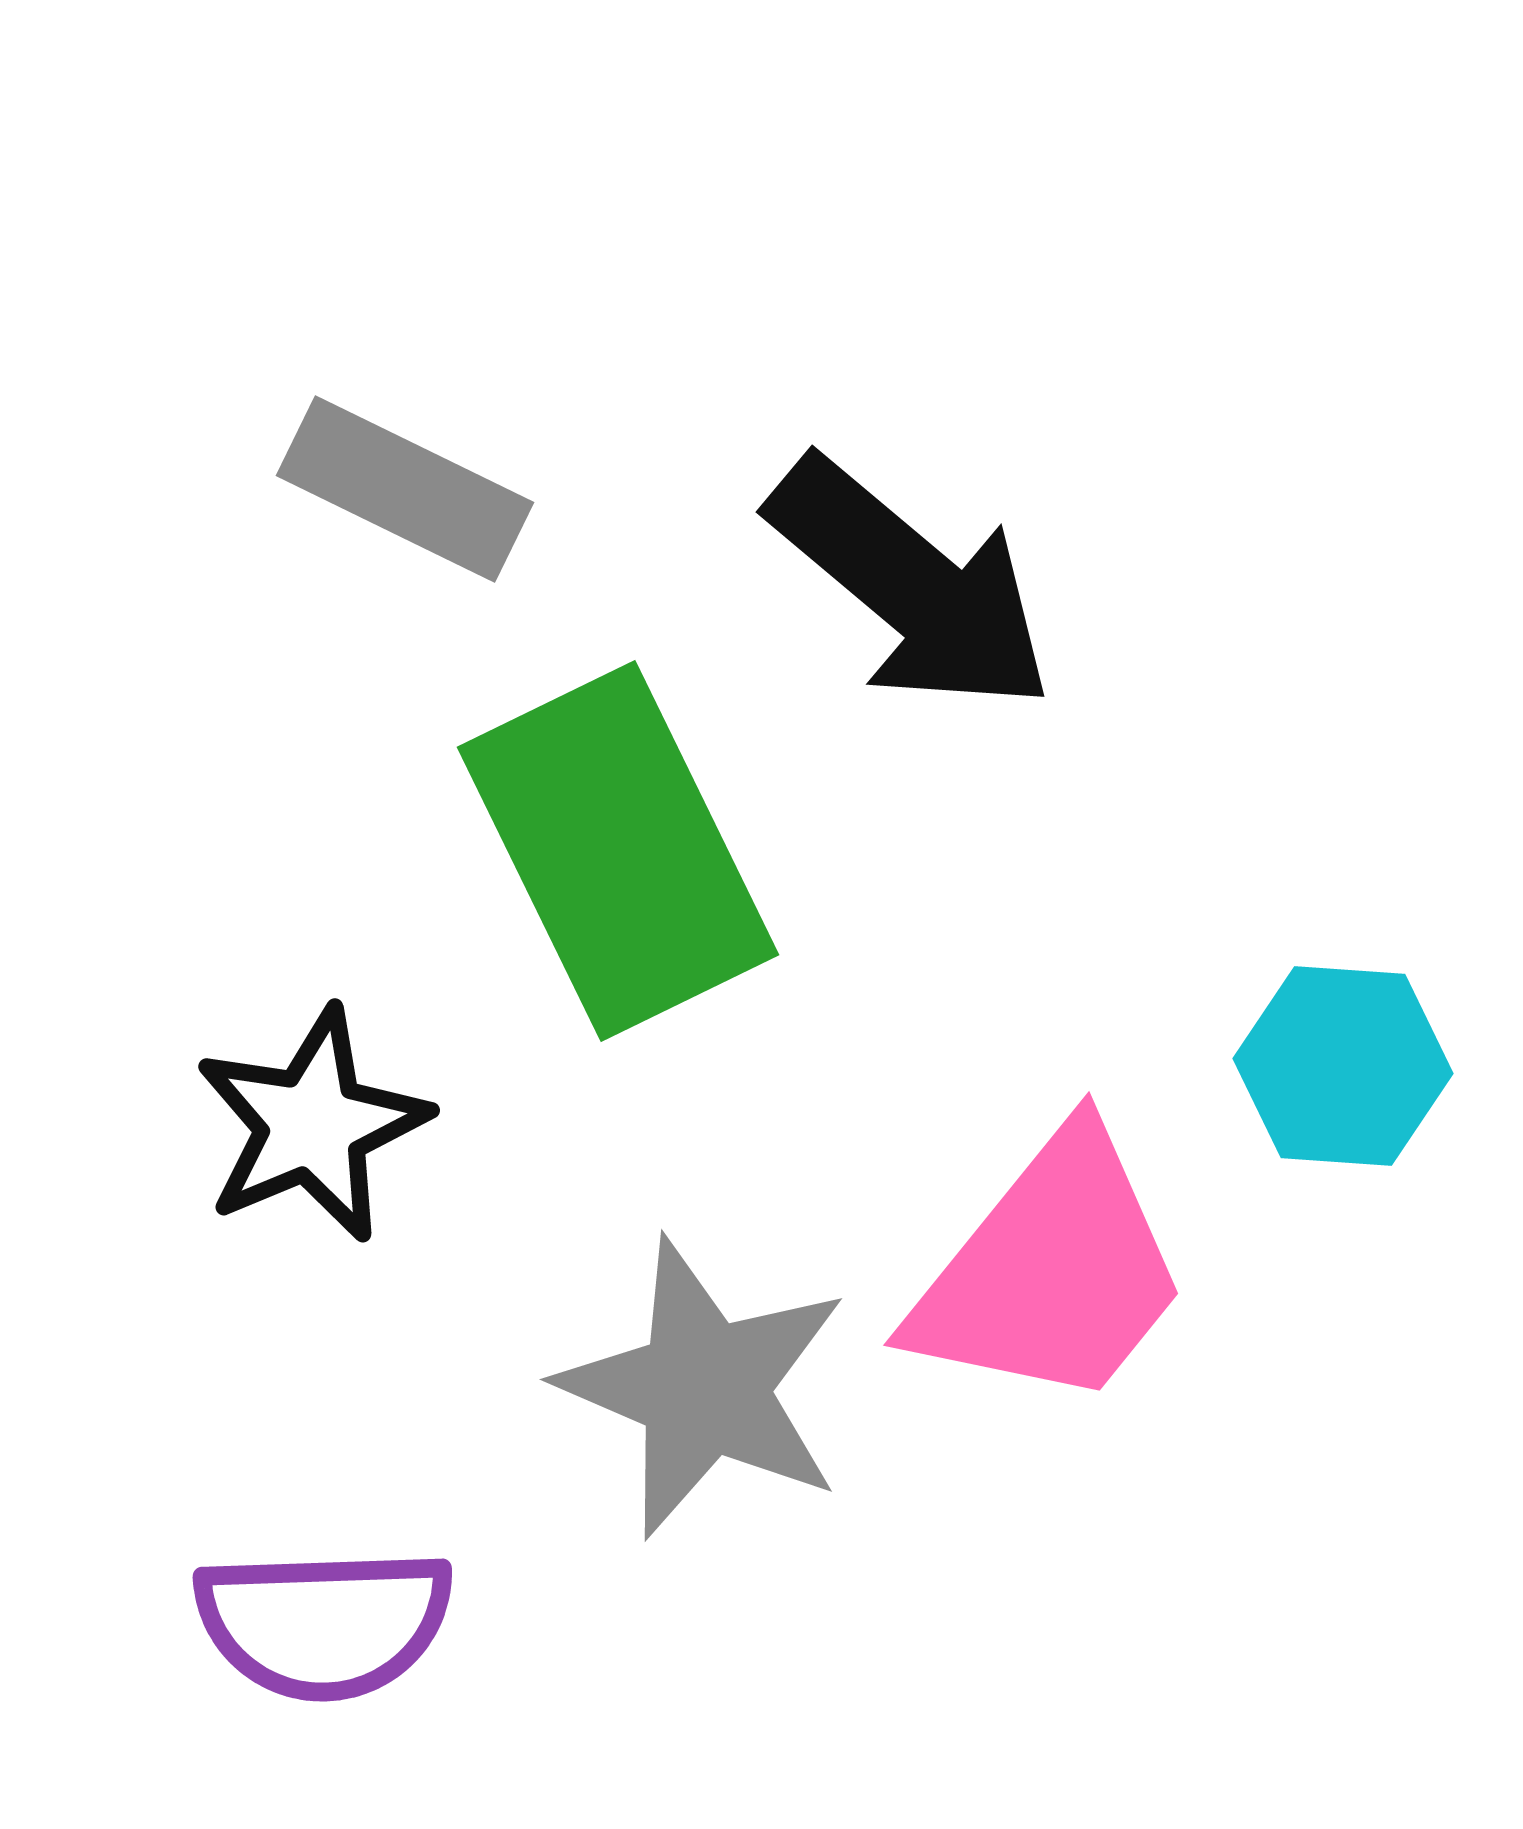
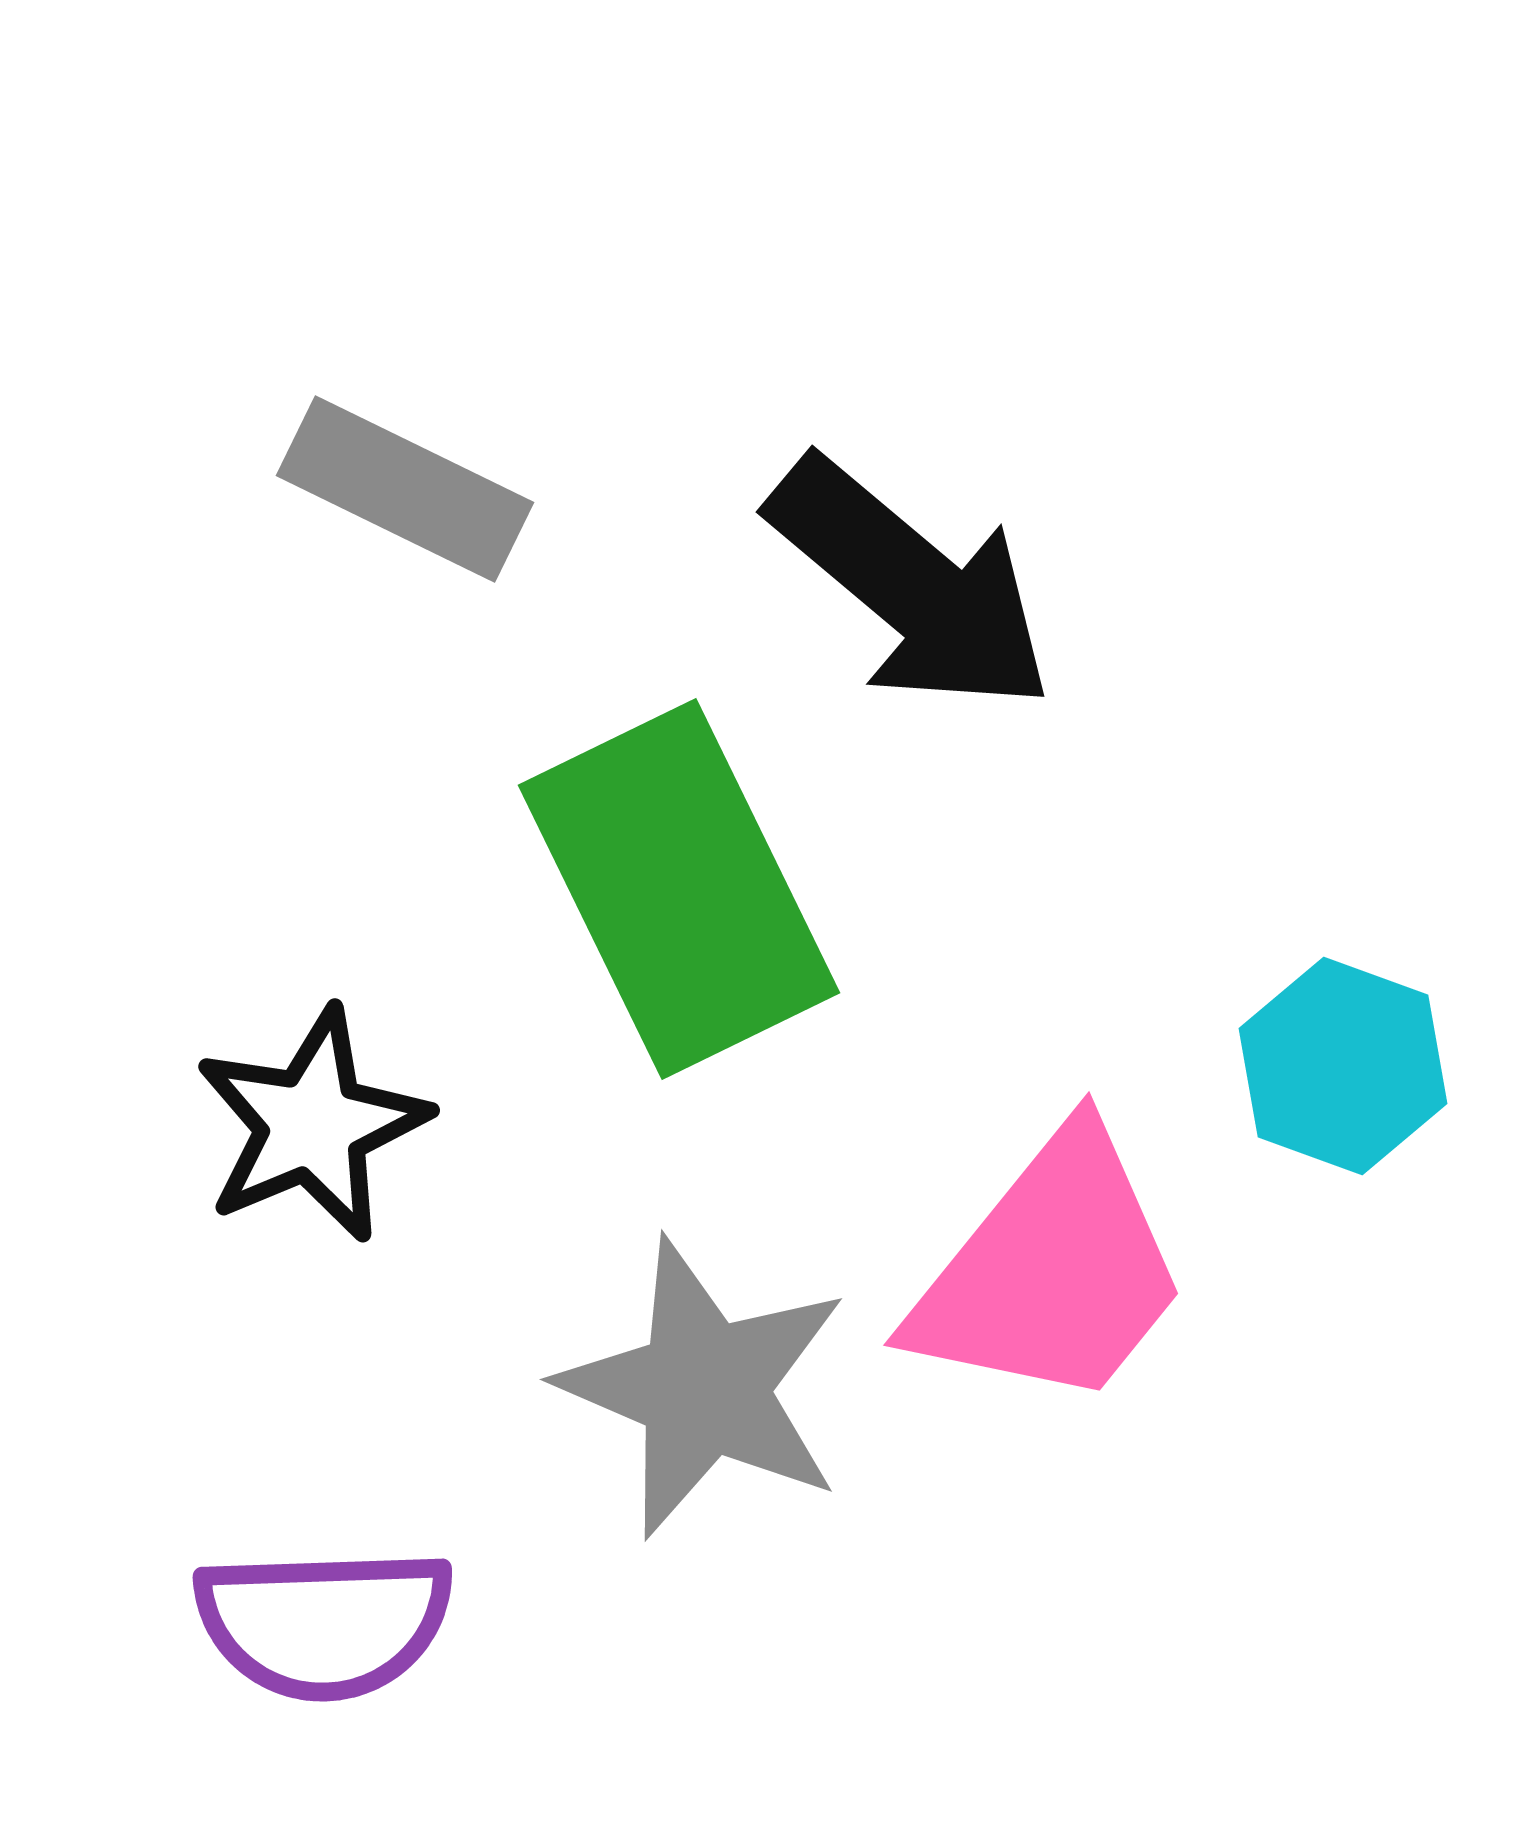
green rectangle: moved 61 px right, 38 px down
cyan hexagon: rotated 16 degrees clockwise
